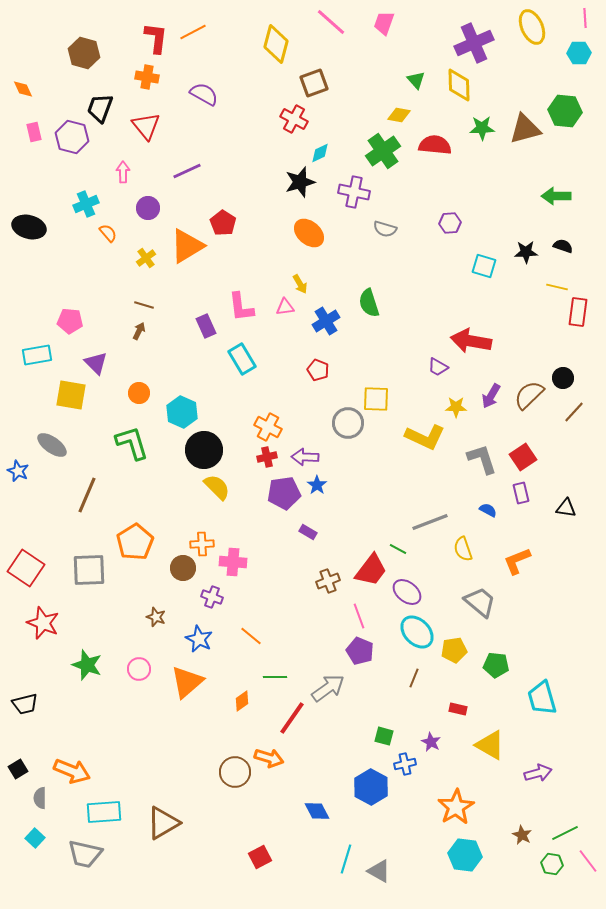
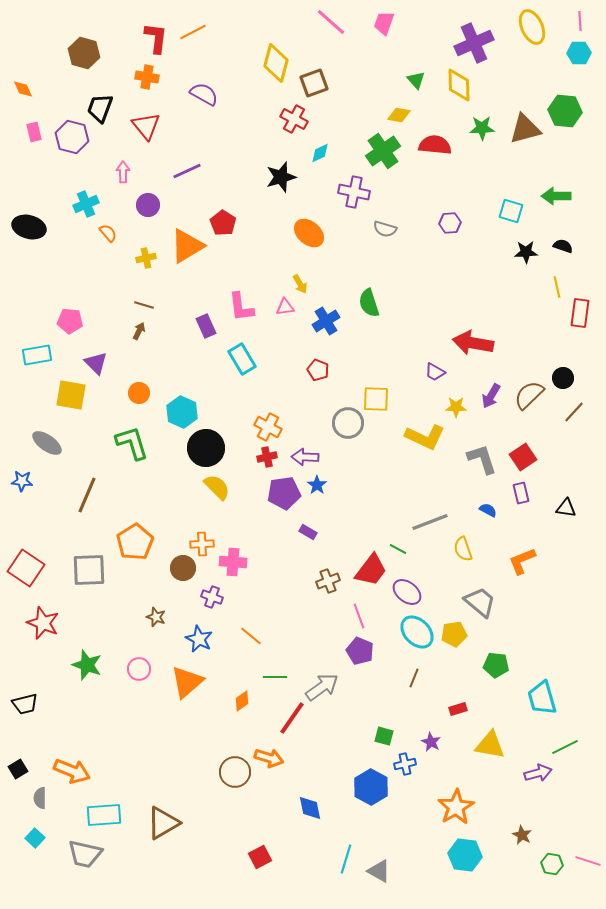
pink line at (585, 18): moved 5 px left, 3 px down
yellow diamond at (276, 44): moved 19 px down
black star at (300, 182): moved 19 px left, 5 px up
purple circle at (148, 208): moved 3 px up
yellow cross at (146, 258): rotated 24 degrees clockwise
cyan square at (484, 266): moved 27 px right, 55 px up
yellow line at (557, 287): rotated 65 degrees clockwise
red rectangle at (578, 312): moved 2 px right, 1 px down
red arrow at (471, 341): moved 2 px right, 2 px down
purple trapezoid at (438, 367): moved 3 px left, 5 px down
gray ellipse at (52, 445): moved 5 px left, 2 px up
black circle at (204, 450): moved 2 px right, 2 px up
blue star at (18, 471): moved 4 px right, 10 px down; rotated 20 degrees counterclockwise
orange L-shape at (517, 561): moved 5 px right
yellow pentagon at (454, 650): moved 16 px up
gray arrow at (328, 688): moved 6 px left, 1 px up
red rectangle at (458, 709): rotated 30 degrees counterclockwise
yellow triangle at (490, 745): rotated 20 degrees counterclockwise
blue diamond at (317, 811): moved 7 px left, 3 px up; rotated 16 degrees clockwise
cyan rectangle at (104, 812): moved 3 px down
green line at (565, 833): moved 86 px up
pink line at (588, 861): rotated 35 degrees counterclockwise
